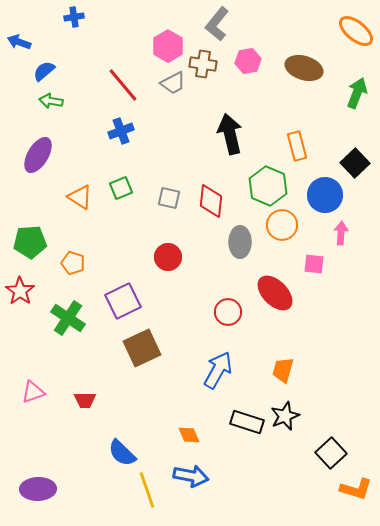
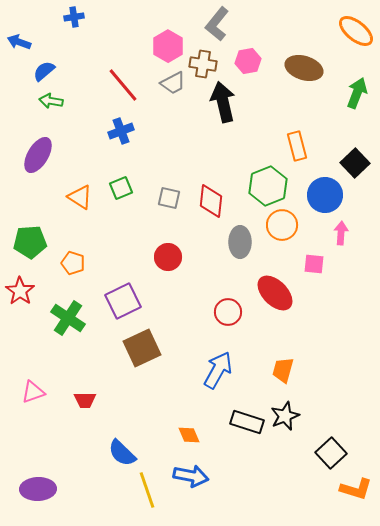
black arrow at (230, 134): moved 7 px left, 32 px up
green hexagon at (268, 186): rotated 15 degrees clockwise
